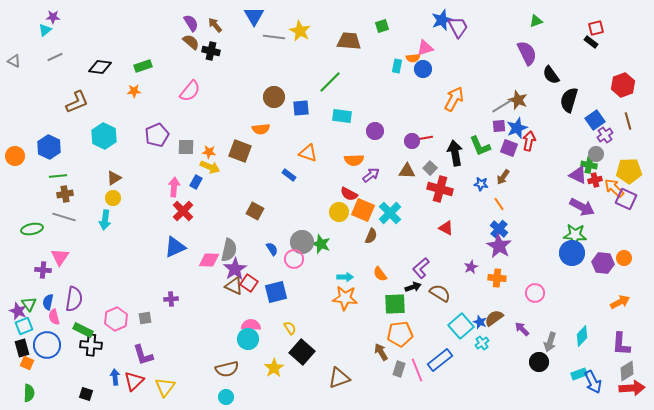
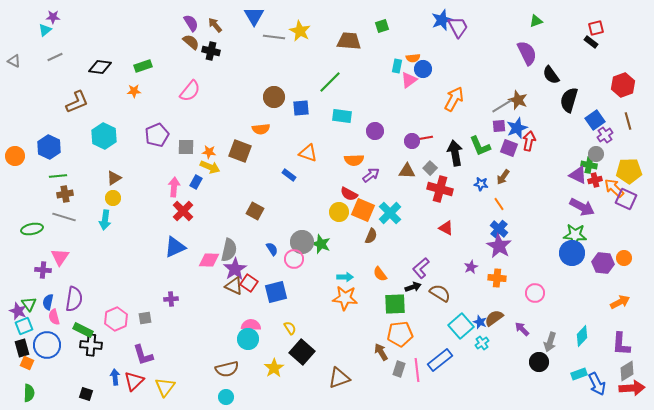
pink triangle at (425, 48): moved 16 px left, 32 px down; rotated 18 degrees counterclockwise
pink line at (417, 370): rotated 15 degrees clockwise
blue arrow at (593, 382): moved 4 px right, 2 px down
